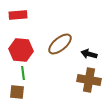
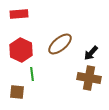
red rectangle: moved 1 px right, 1 px up
red hexagon: rotated 20 degrees clockwise
black arrow: moved 2 px right, 1 px up; rotated 63 degrees counterclockwise
green line: moved 9 px right, 1 px down
brown cross: moved 2 px up
